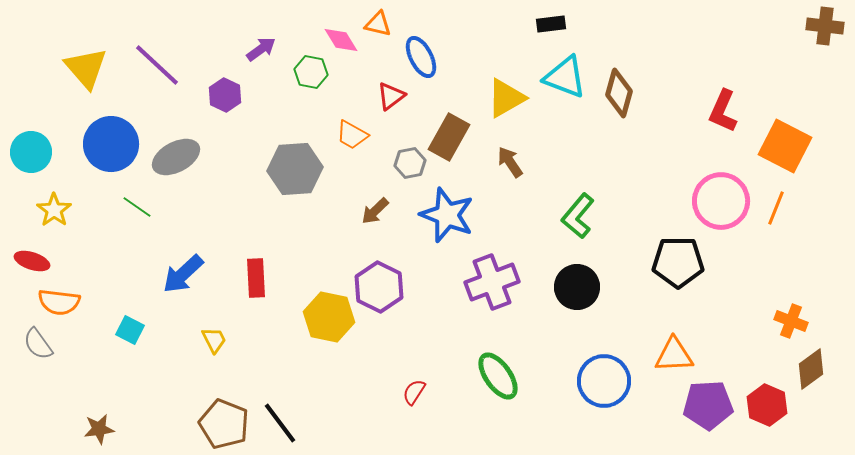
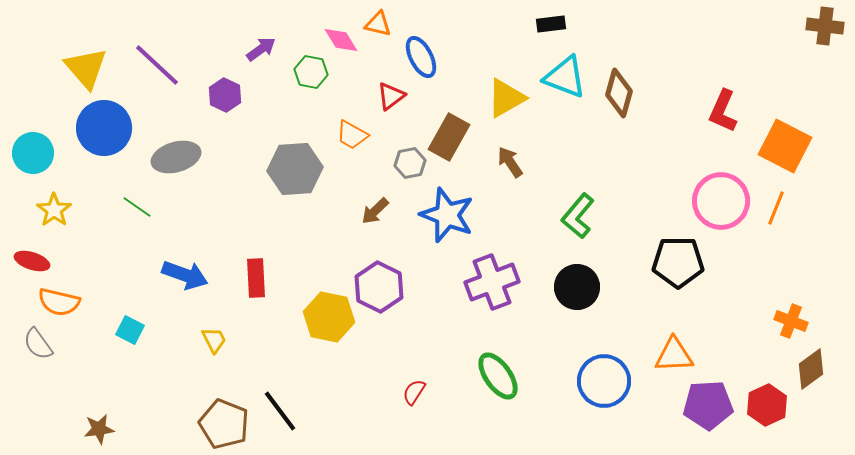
blue circle at (111, 144): moved 7 px left, 16 px up
cyan circle at (31, 152): moved 2 px right, 1 px down
gray ellipse at (176, 157): rotated 12 degrees clockwise
blue arrow at (183, 274): moved 2 px right, 1 px down; rotated 117 degrees counterclockwise
orange semicircle at (59, 302): rotated 6 degrees clockwise
red hexagon at (767, 405): rotated 12 degrees clockwise
black line at (280, 423): moved 12 px up
